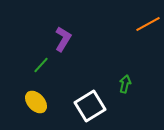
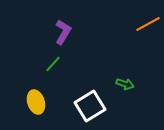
purple L-shape: moved 7 px up
green line: moved 12 px right, 1 px up
green arrow: rotated 96 degrees clockwise
yellow ellipse: rotated 25 degrees clockwise
